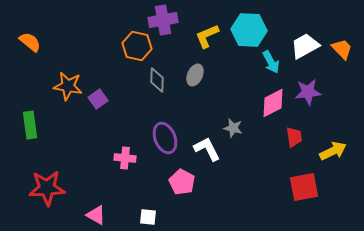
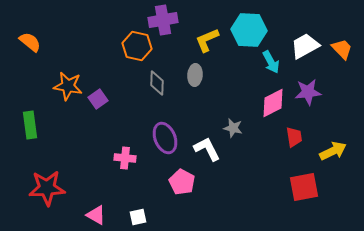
yellow L-shape: moved 4 px down
gray ellipse: rotated 20 degrees counterclockwise
gray diamond: moved 3 px down
white square: moved 10 px left; rotated 18 degrees counterclockwise
